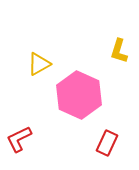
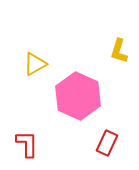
yellow triangle: moved 4 px left
pink hexagon: moved 1 px left, 1 px down
red L-shape: moved 8 px right, 5 px down; rotated 116 degrees clockwise
